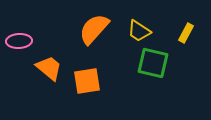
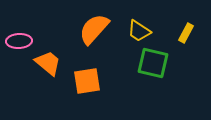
orange trapezoid: moved 1 px left, 5 px up
